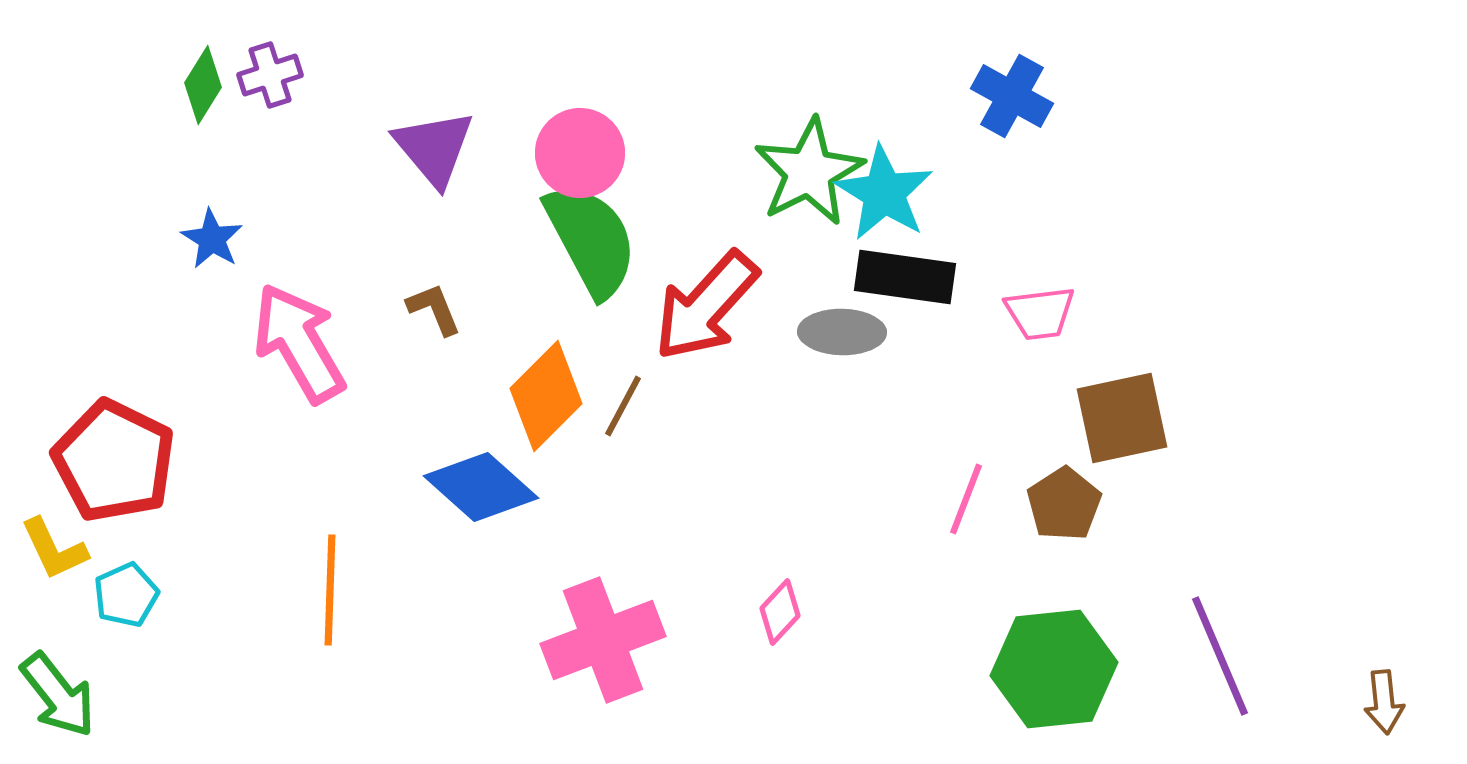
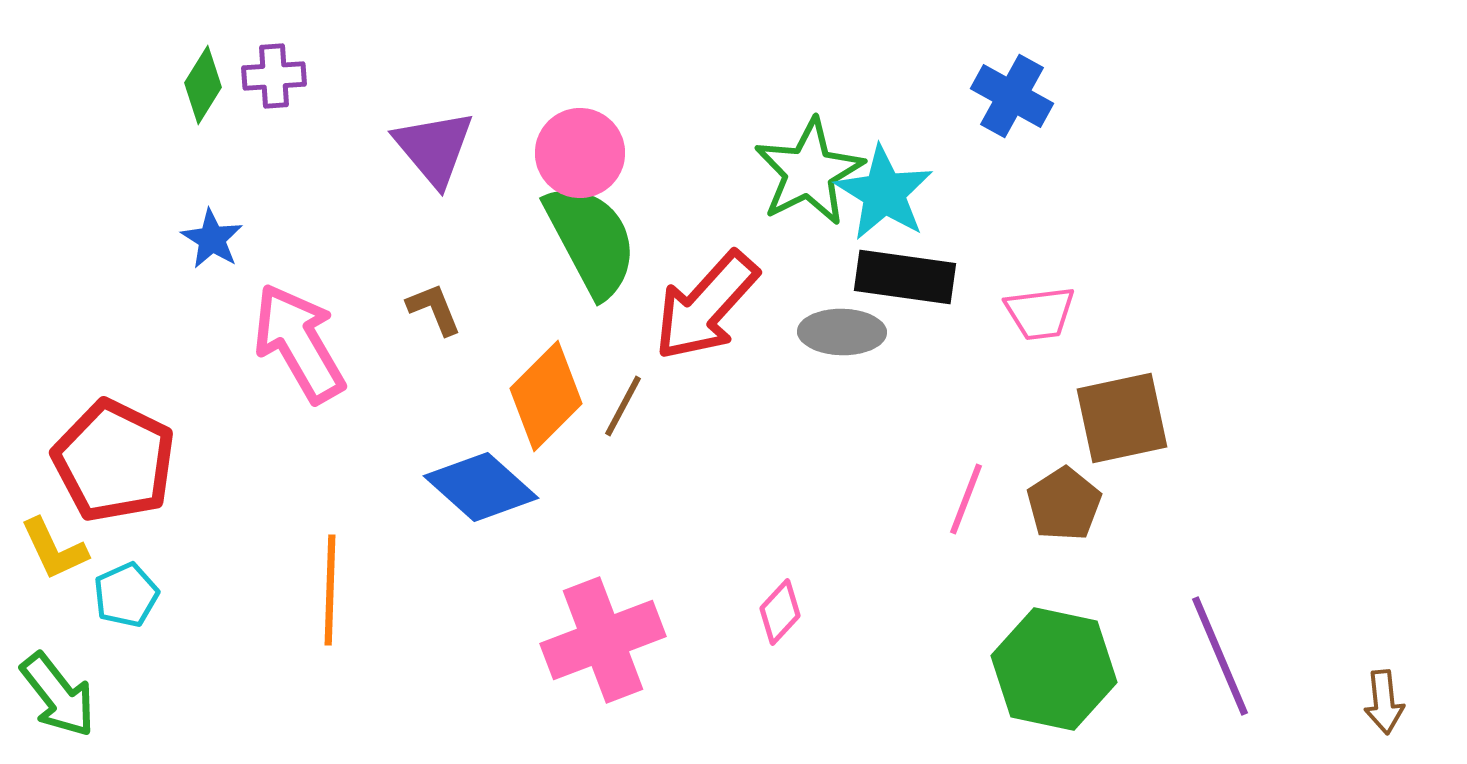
purple cross: moved 4 px right, 1 px down; rotated 14 degrees clockwise
green hexagon: rotated 18 degrees clockwise
